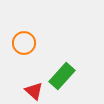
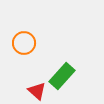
red triangle: moved 3 px right
